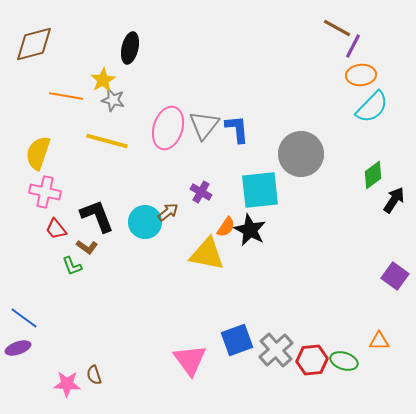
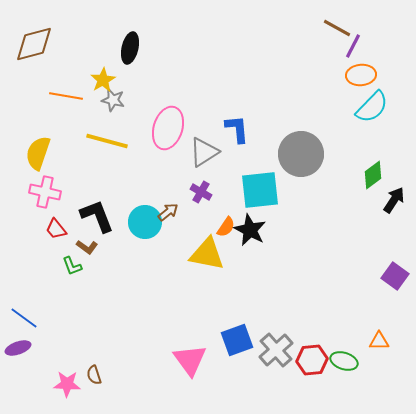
gray triangle: moved 27 px down; rotated 20 degrees clockwise
